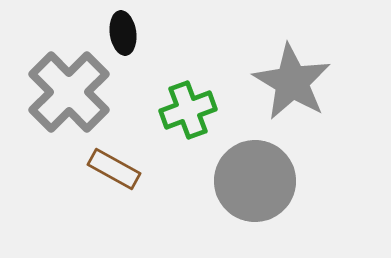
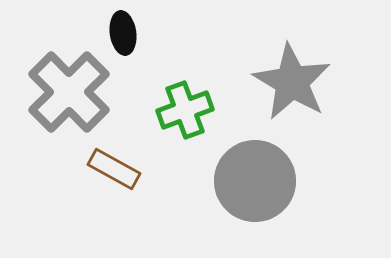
green cross: moved 3 px left
